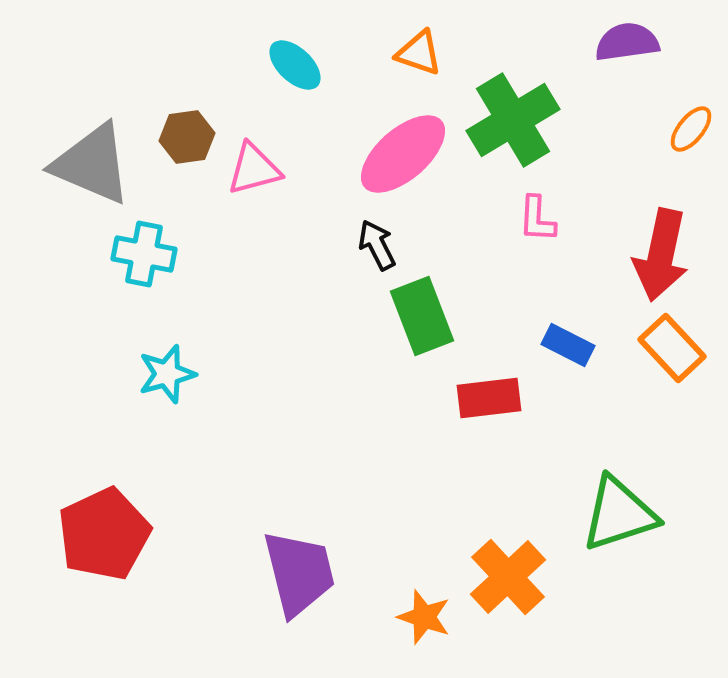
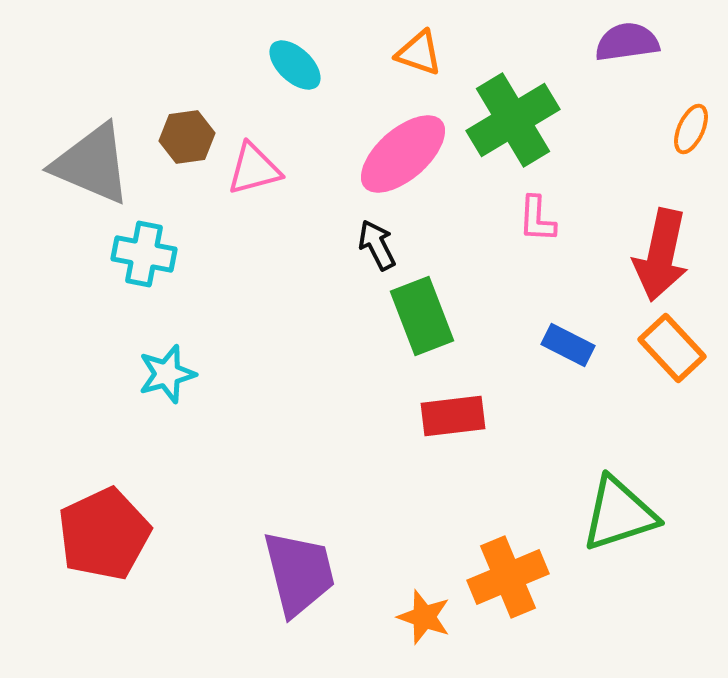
orange ellipse: rotated 15 degrees counterclockwise
red rectangle: moved 36 px left, 18 px down
orange cross: rotated 20 degrees clockwise
